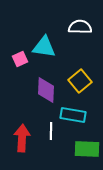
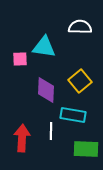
pink square: rotated 21 degrees clockwise
green rectangle: moved 1 px left
